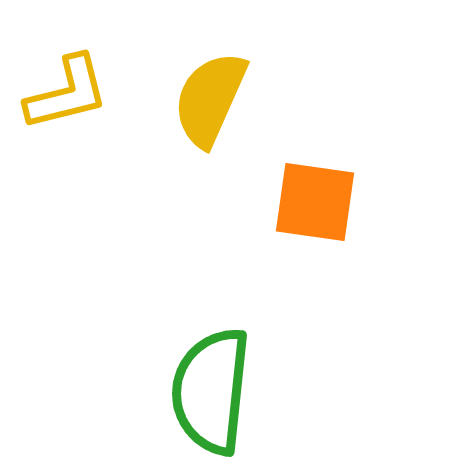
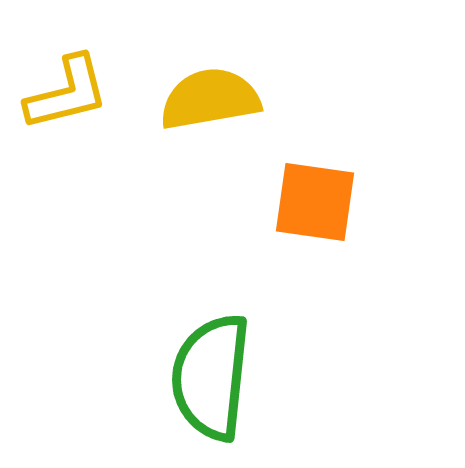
yellow semicircle: rotated 56 degrees clockwise
green semicircle: moved 14 px up
